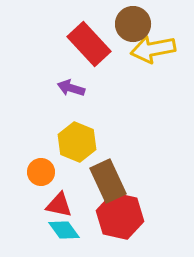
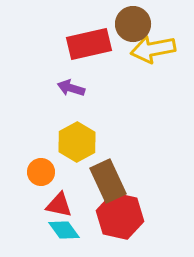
red rectangle: rotated 60 degrees counterclockwise
yellow hexagon: rotated 9 degrees clockwise
